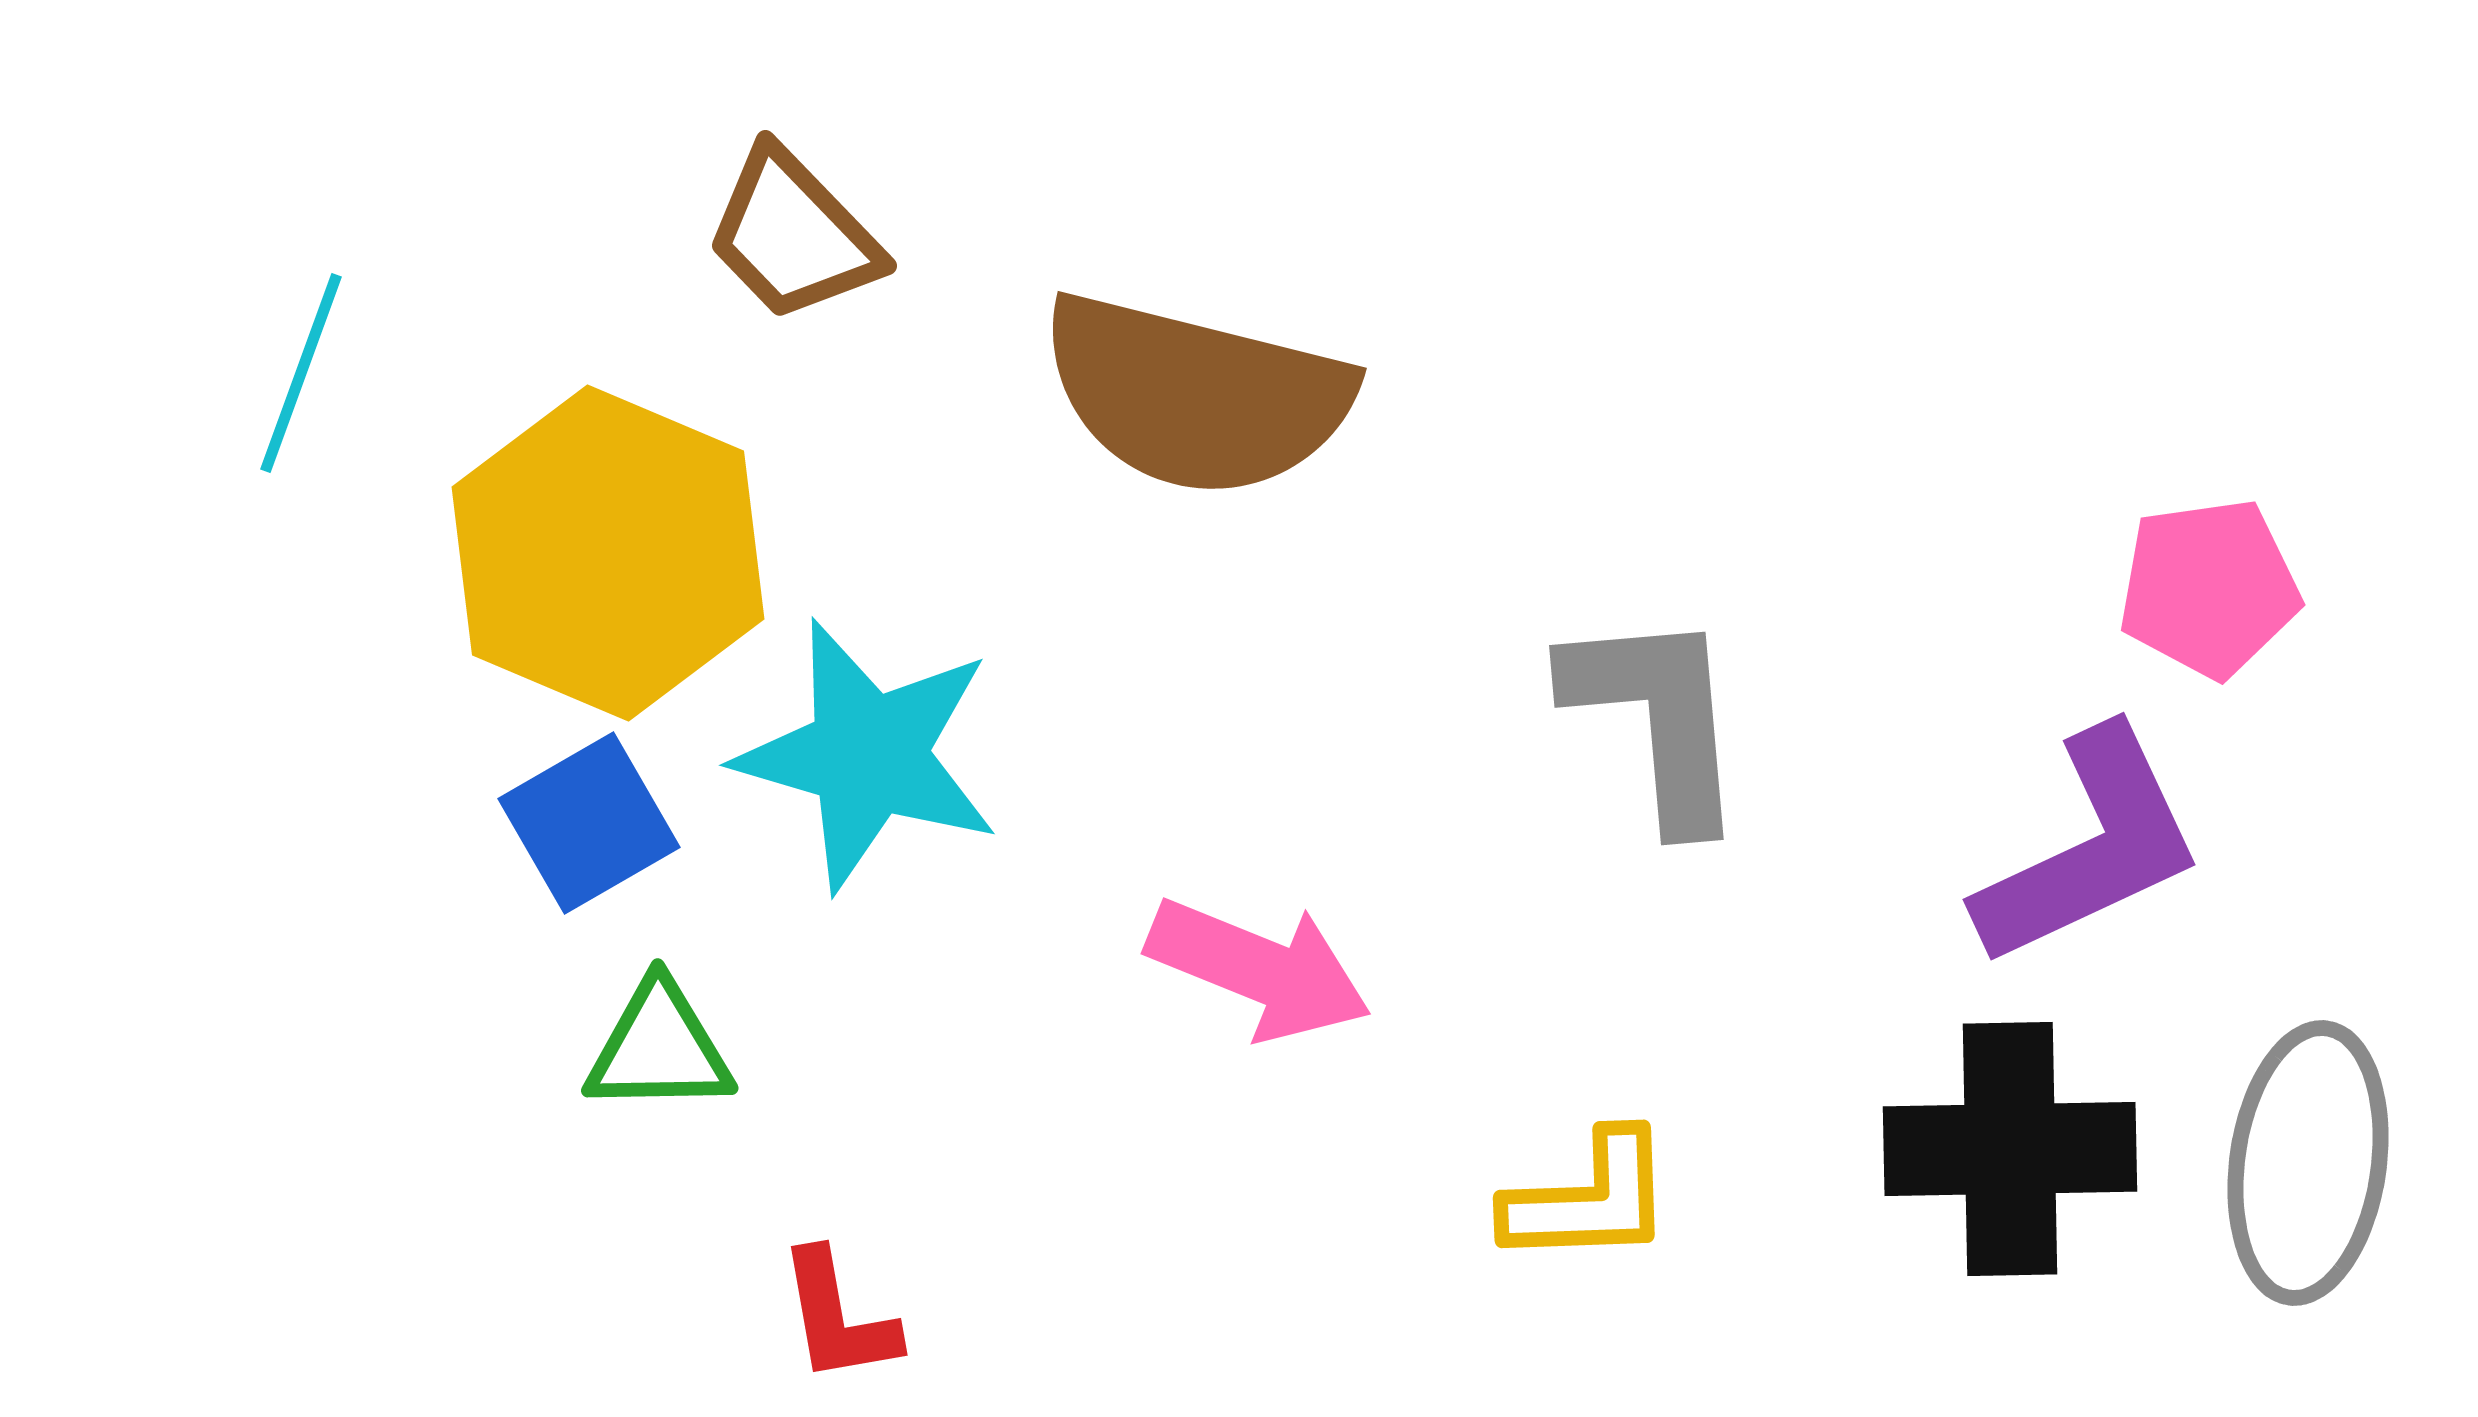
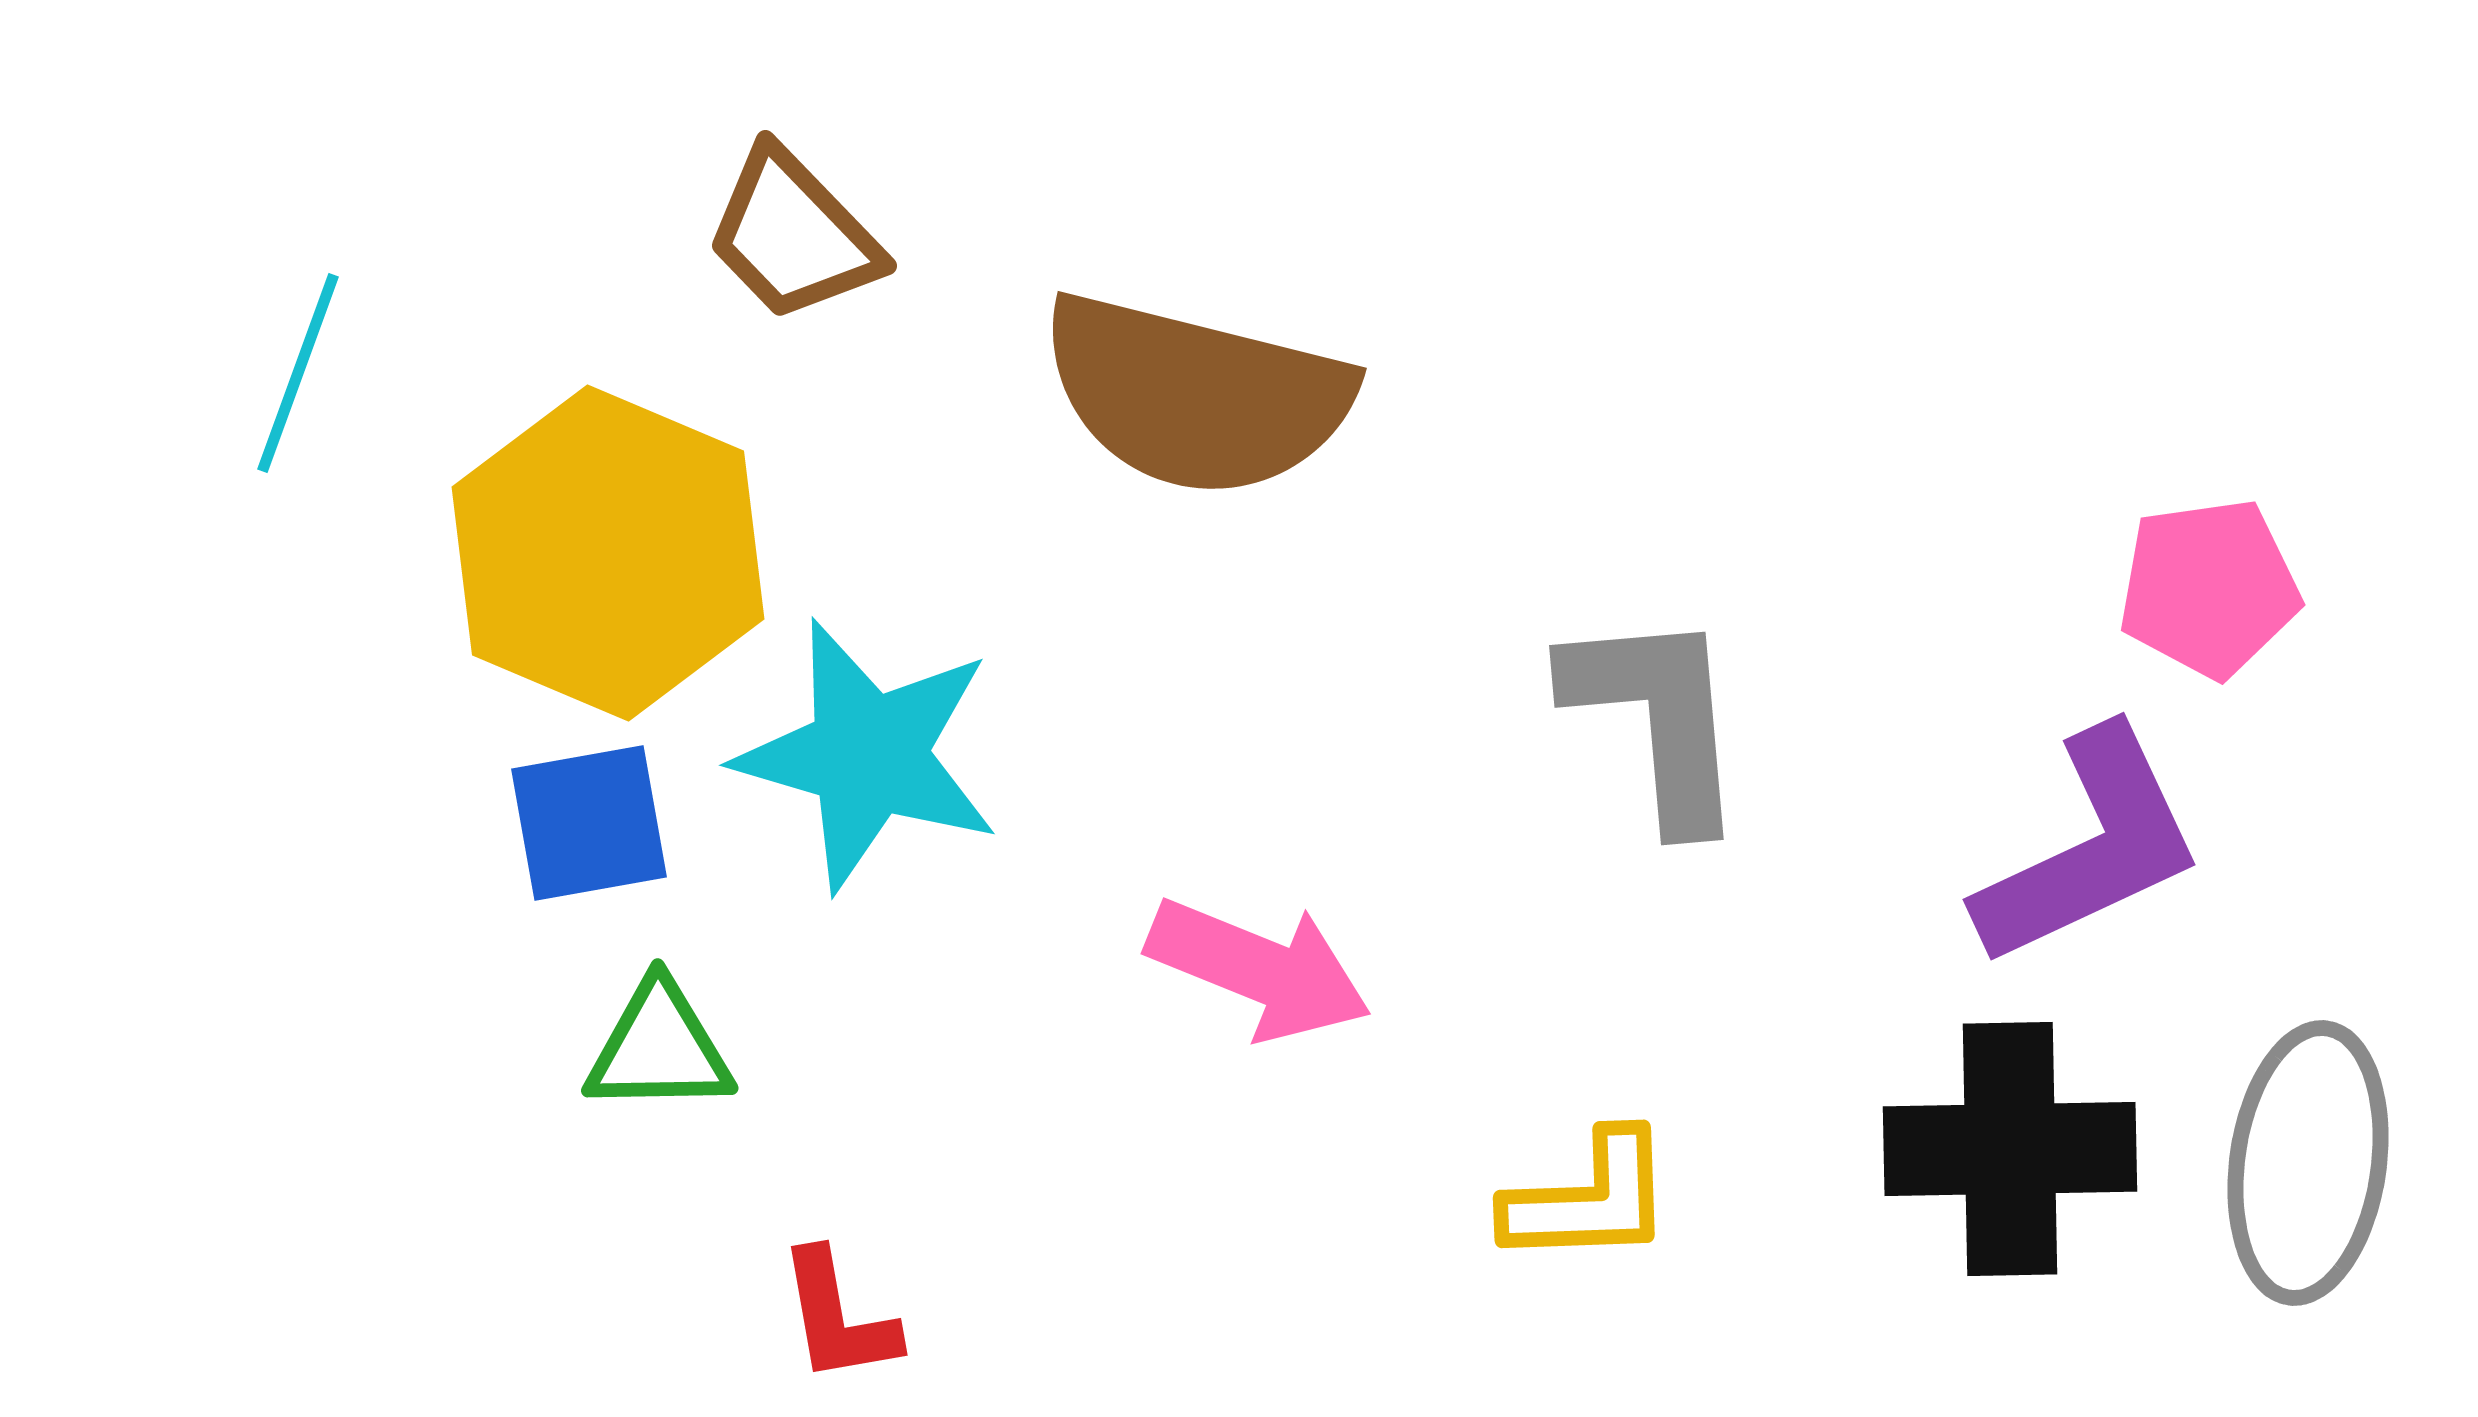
cyan line: moved 3 px left
blue square: rotated 20 degrees clockwise
